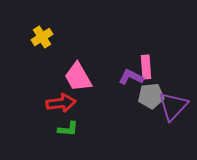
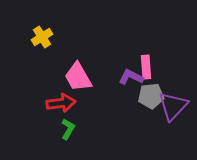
green L-shape: rotated 65 degrees counterclockwise
